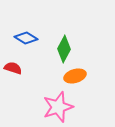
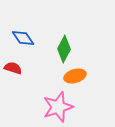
blue diamond: moved 3 px left; rotated 25 degrees clockwise
